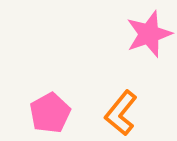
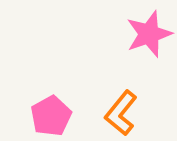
pink pentagon: moved 1 px right, 3 px down
